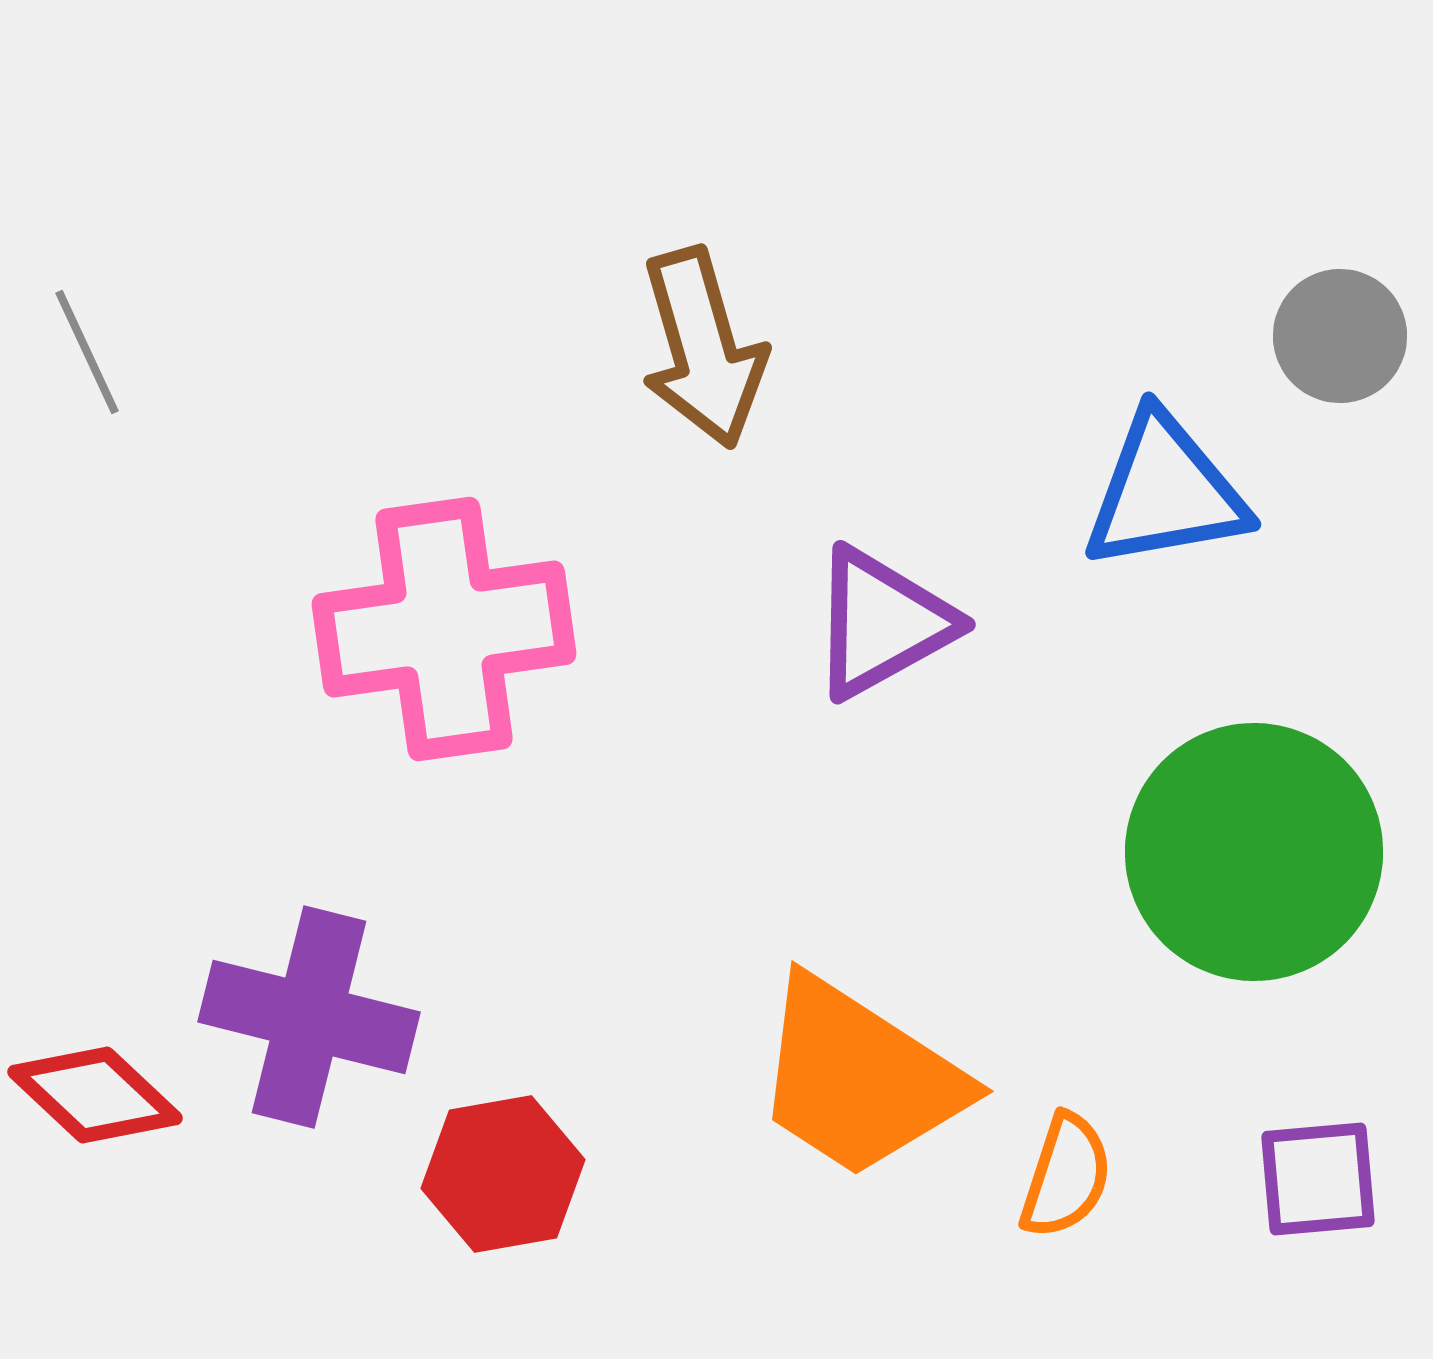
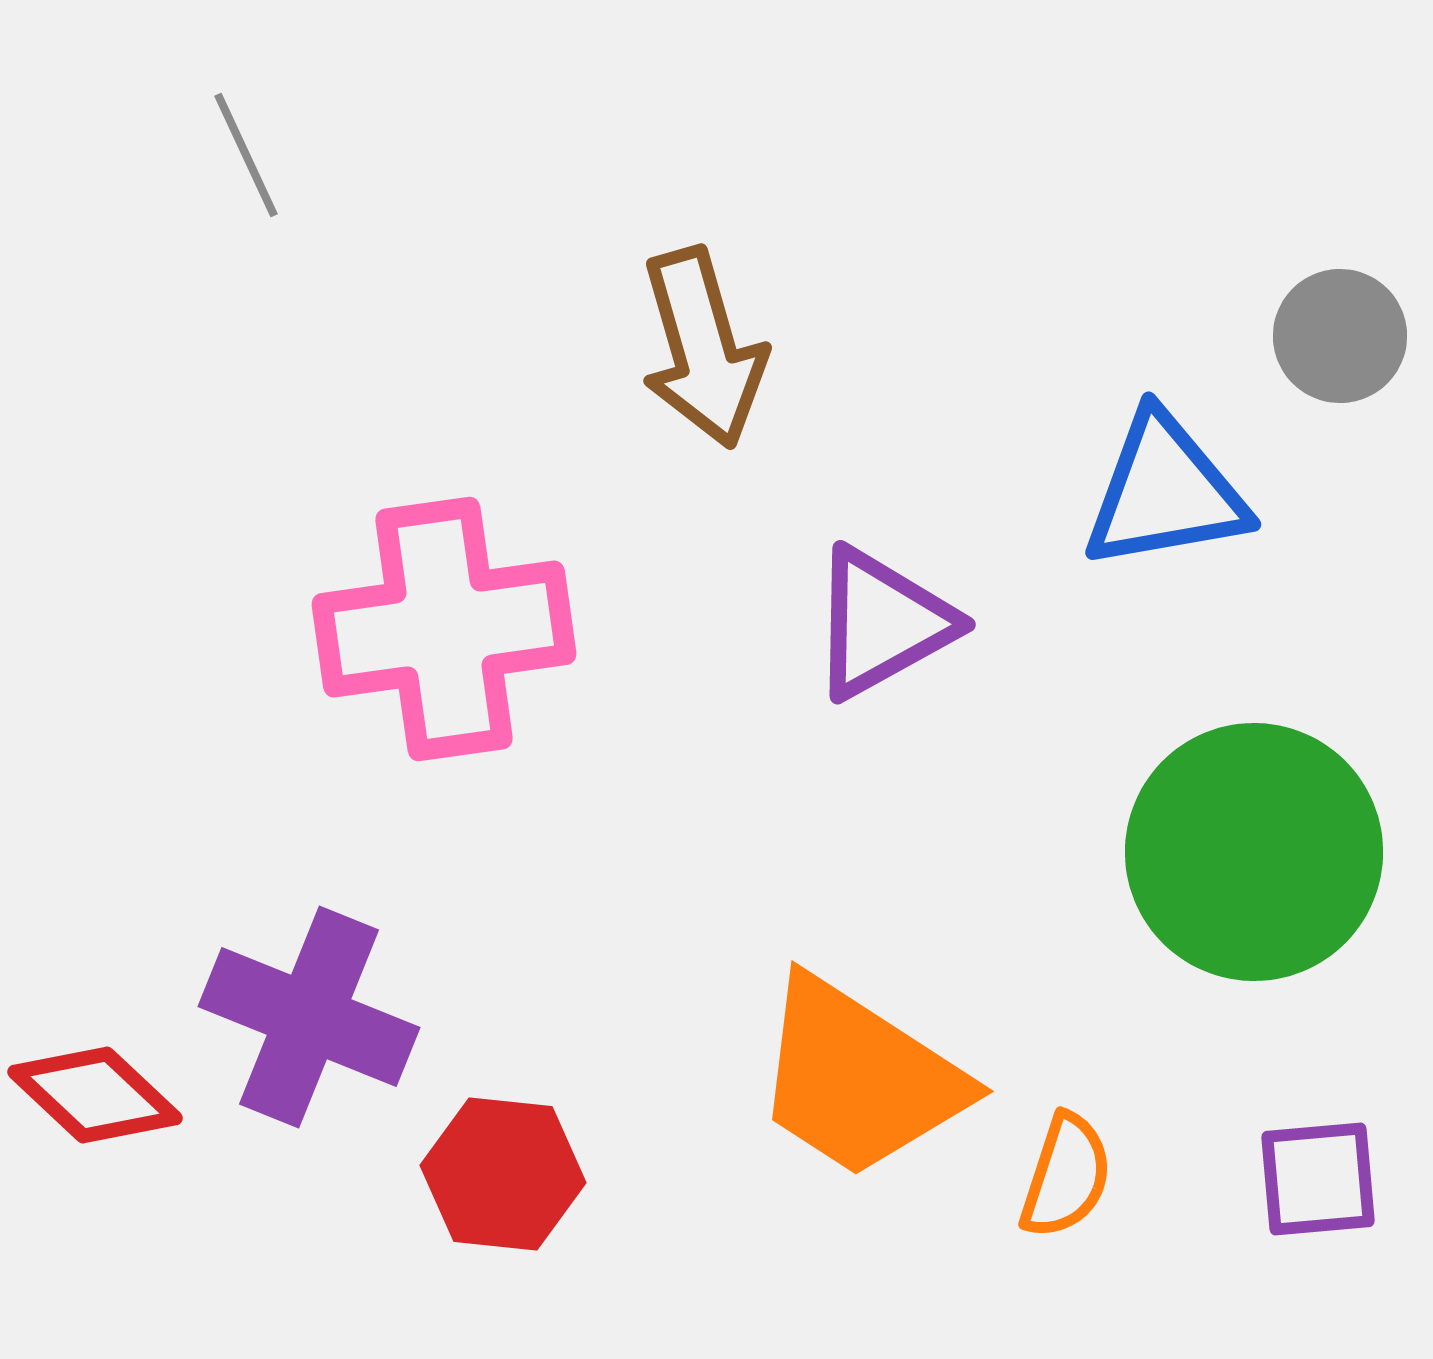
gray line: moved 159 px right, 197 px up
purple cross: rotated 8 degrees clockwise
red hexagon: rotated 16 degrees clockwise
